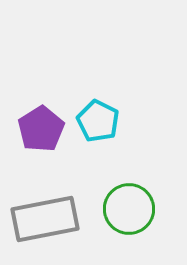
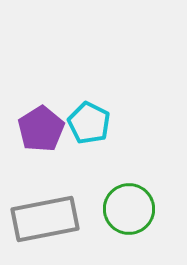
cyan pentagon: moved 9 px left, 2 px down
